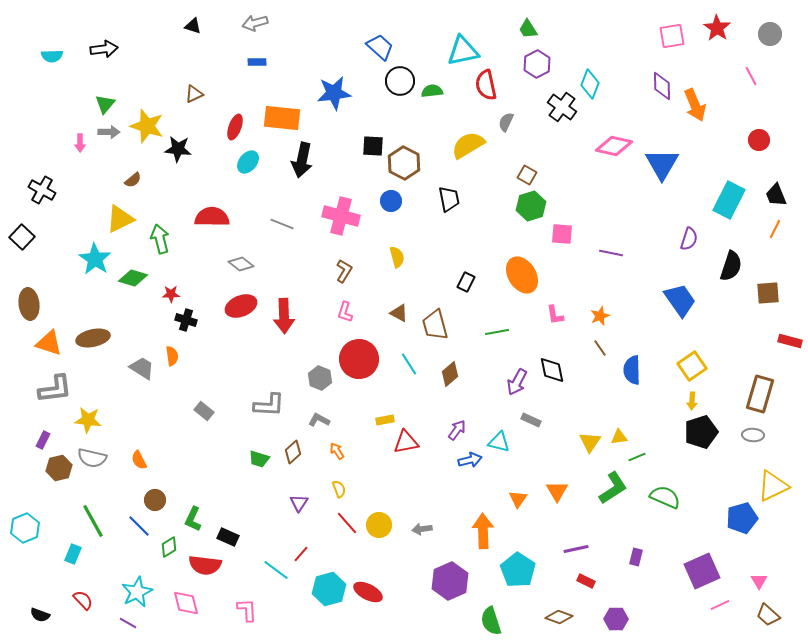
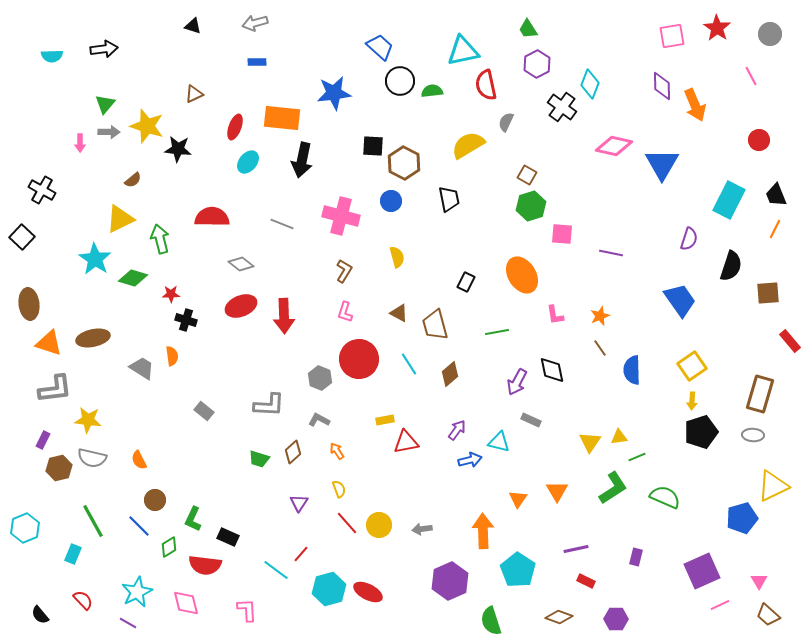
red rectangle at (790, 341): rotated 35 degrees clockwise
black semicircle at (40, 615): rotated 30 degrees clockwise
